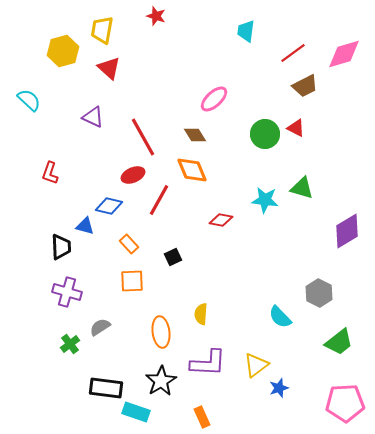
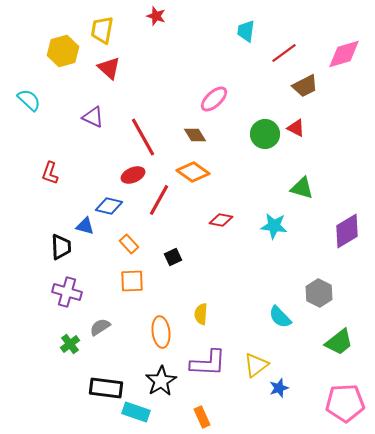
red line at (293, 53): moved 9 px left
orange diamond at (192, 170): moved 1 px right, 2 px down; rotated 32 degrees counterclockwise
cyan star at (265, 200): moved 9 px right, 26 px down
